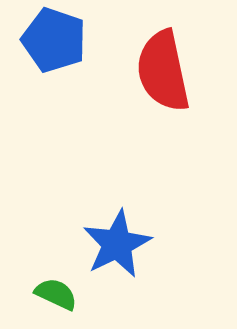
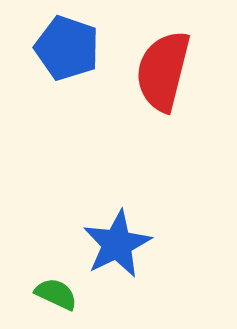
blue pentagon: moved 13 px right, 8 px down
red semicircle: rotated 26 degrees clockwise
